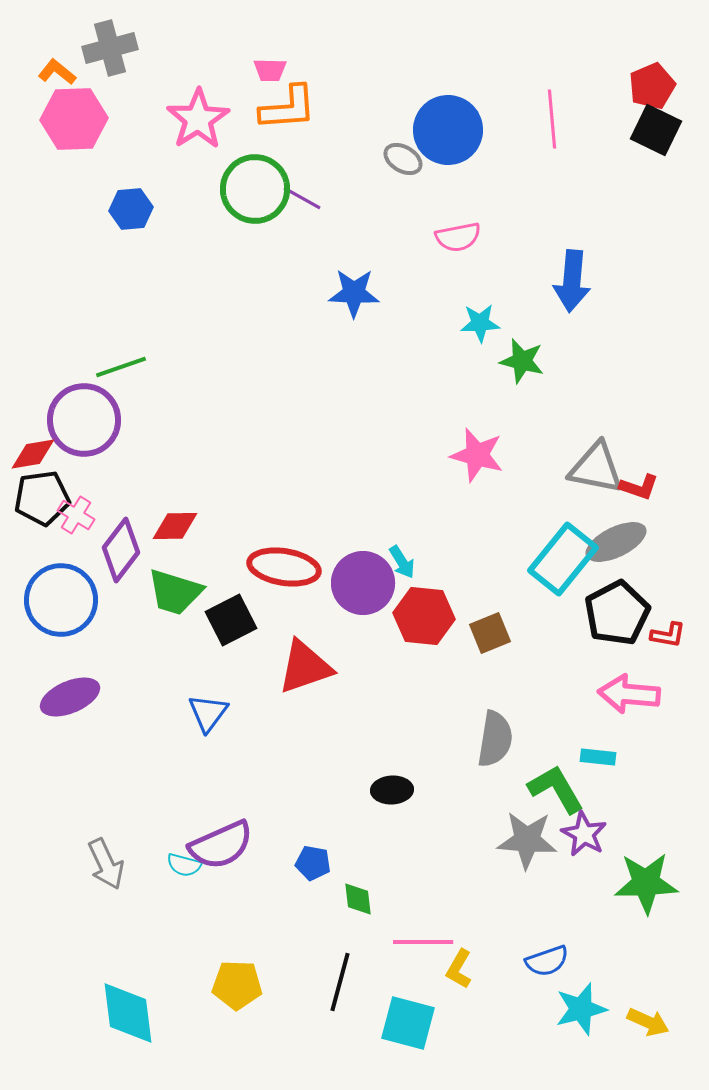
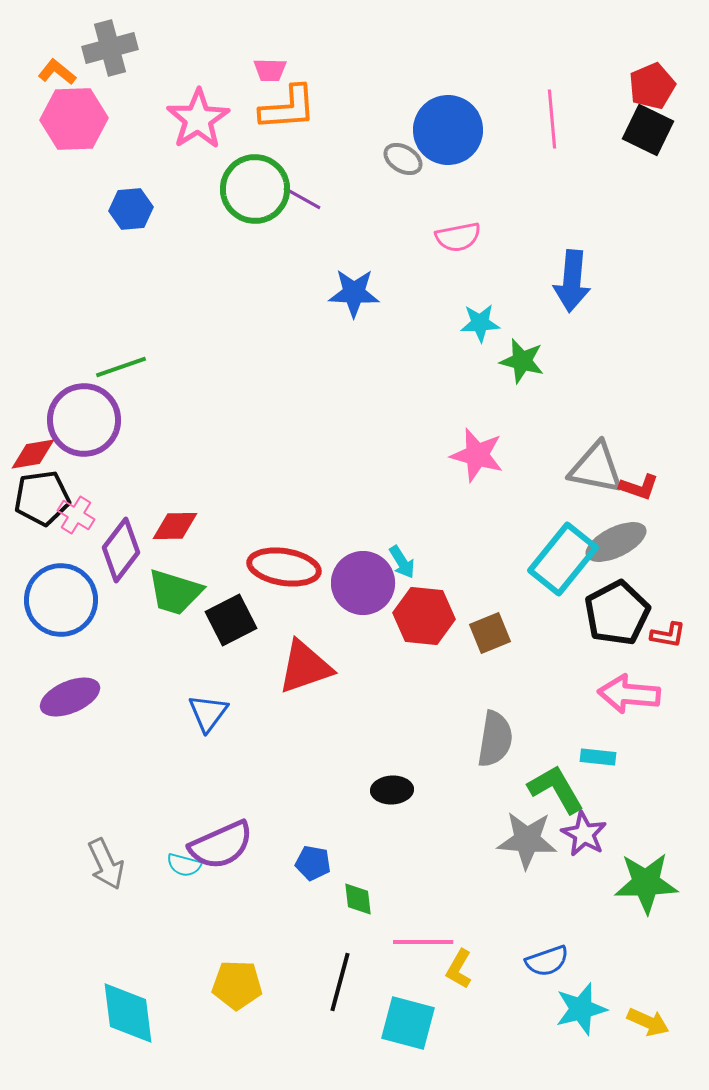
black square at (656, 130): moved 8 px left
